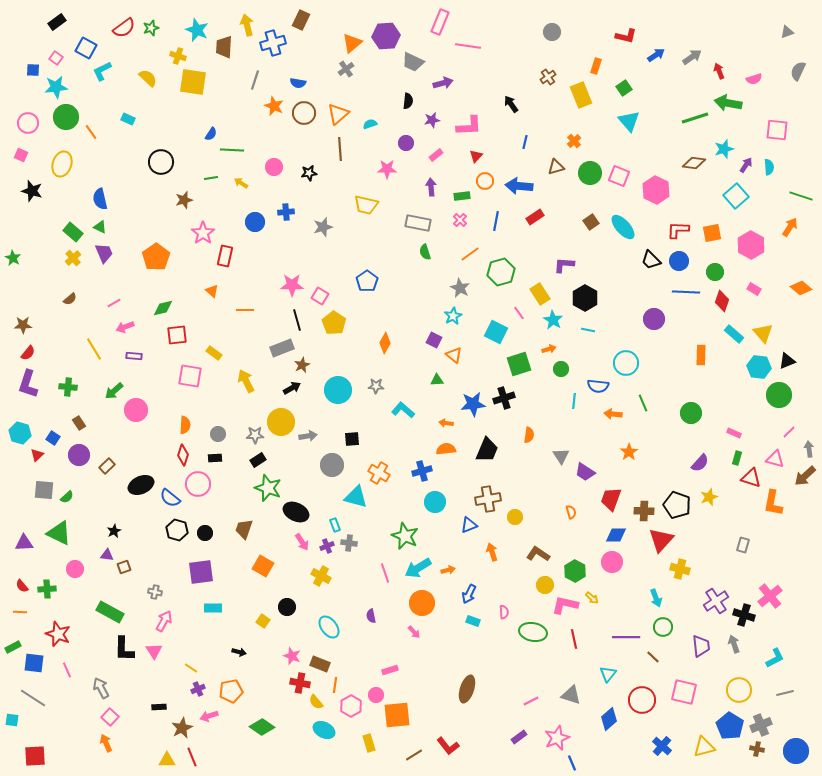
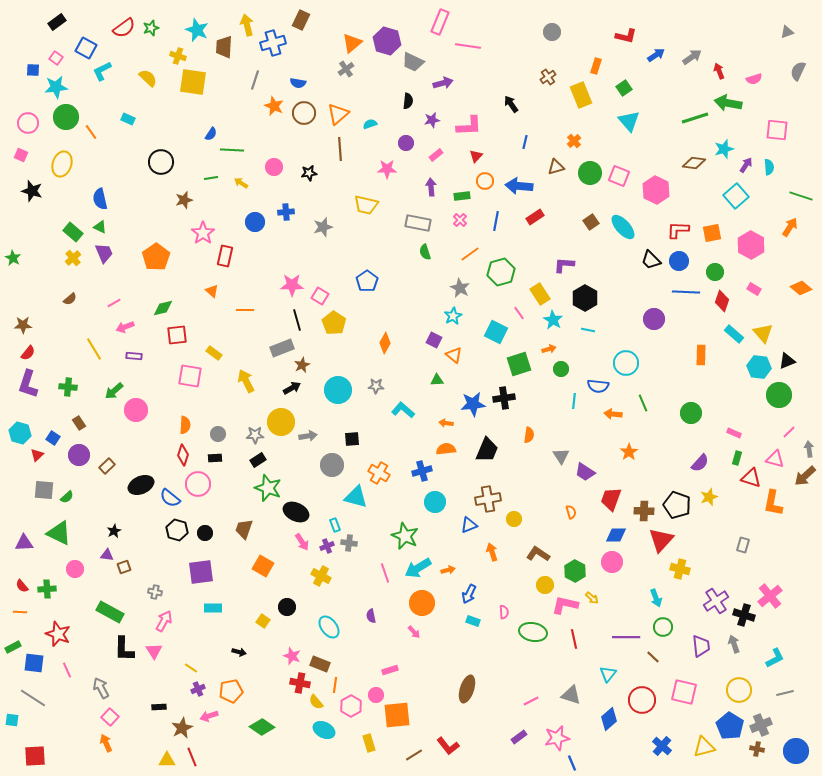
purple hexagon at (386, 36): moved 1 px right, 5 px down; rotated 20 degrees clockwise
black cross at (504, 398): rotated 10 degrees clockwise
yellow circle at (515, 517): moved 1 px left, 2 px down
pink star at (557, 738): rotated 10 degrees clockwise
